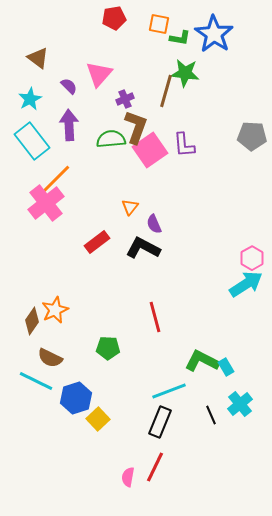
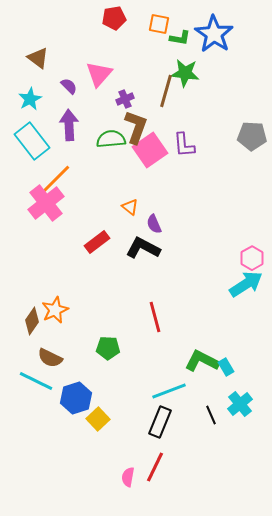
orange triangle at (130, 207): rotated 30 degrees counterclockwise
